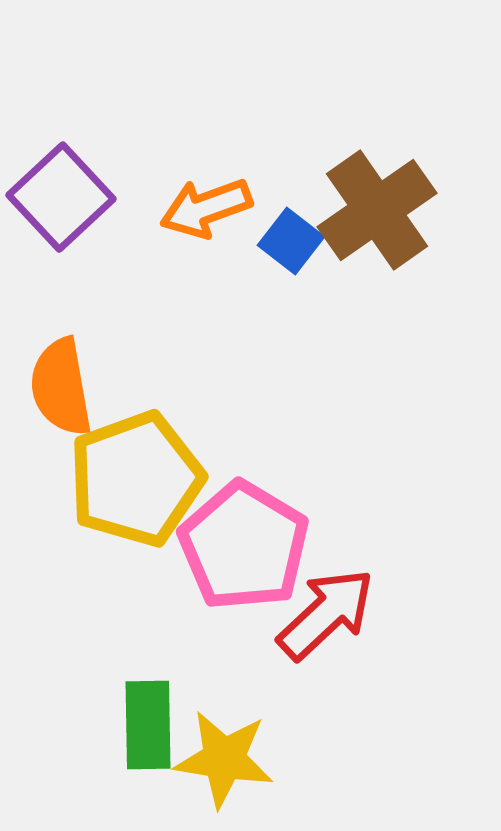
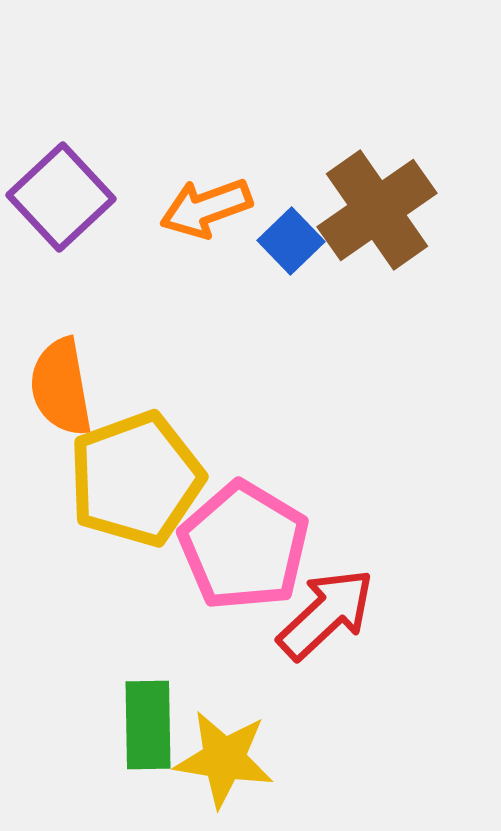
blue square: rotated 8 degrees clockwise
